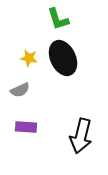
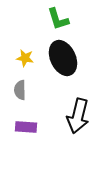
yellow star: moved 4 px left
gray semicircle: rotated 114 degrees clockwise
black arrow: moved 3 px left, 20 px up
